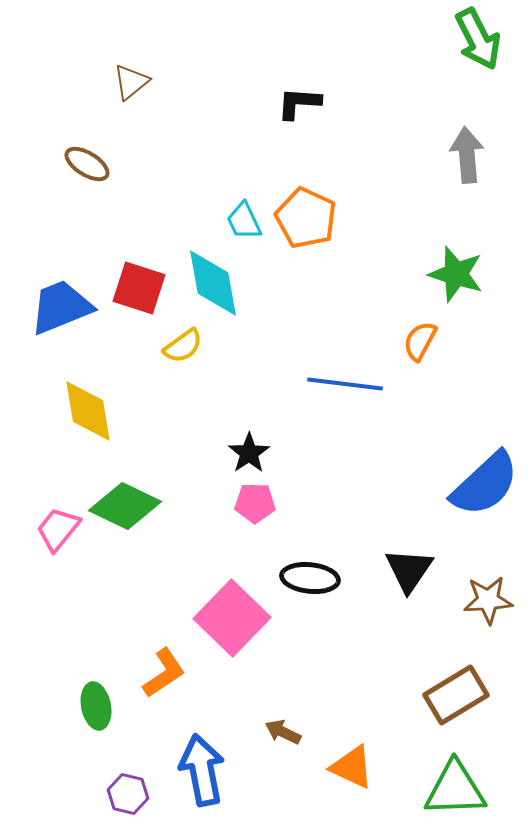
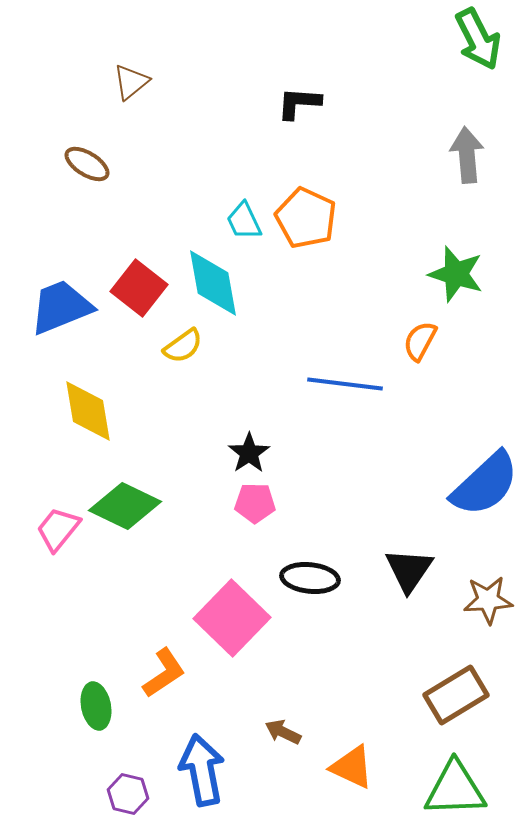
red square: rotated 20 degrees clockwise
